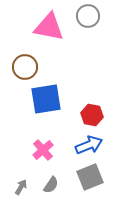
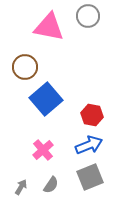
blue square: rotated 32 degrees counterclockwise
